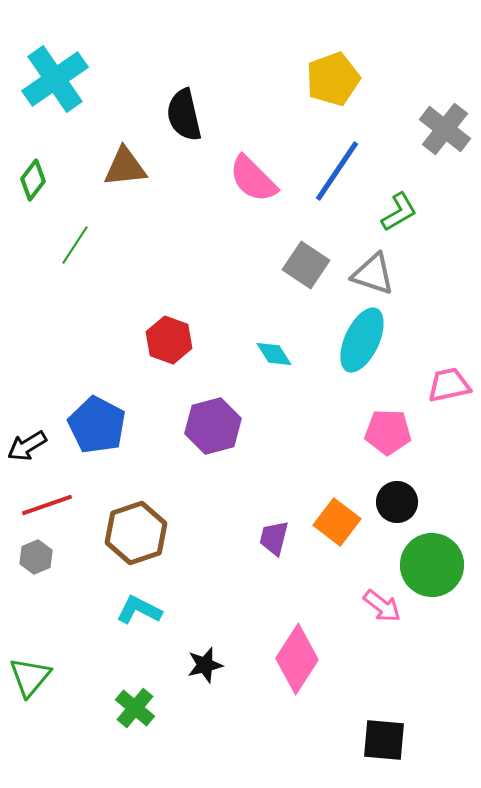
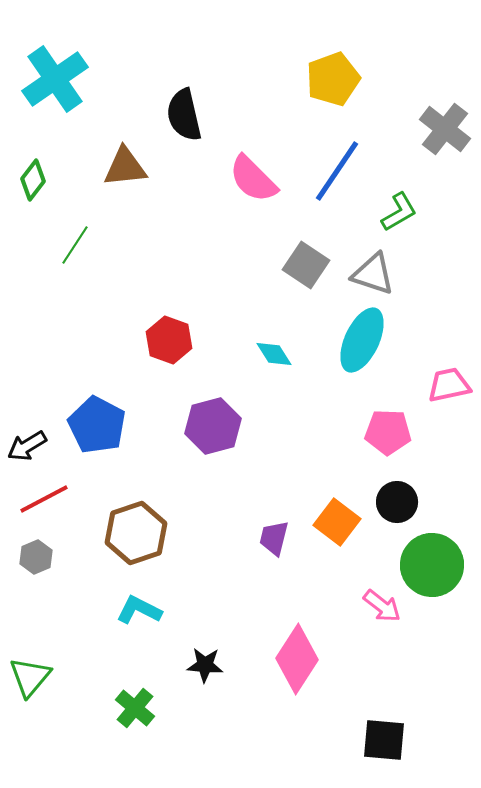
red line: moved 3 px left, 6 px up; rotated 9 degrees counterclockwise
black star: rotated 18 degrees clockwise
